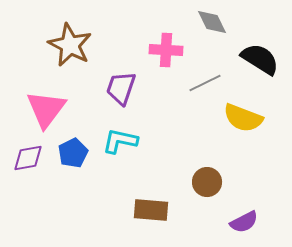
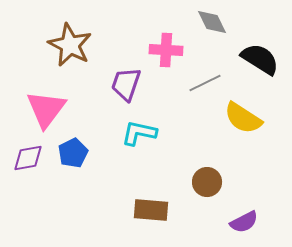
purple trapezoid: moved 5 px right, 4 px up
yellow semicircle: rotated 12 degrees clockwise
cyan L-shape: moved 19 px right, 8 px up
